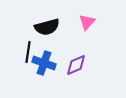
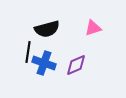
pink triangle: moved 6 px right, 6 px down; rotated 30 degrees clockwise
black semicircle: moved 2 px down
